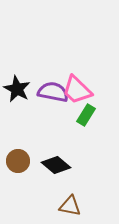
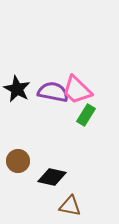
black diamond: moved 4 px left, 12 px down; rotated 28 degrees counterclockwise
